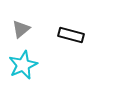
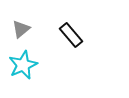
black rectangle: rotated 35 degrees clockwise
